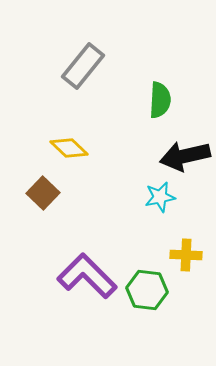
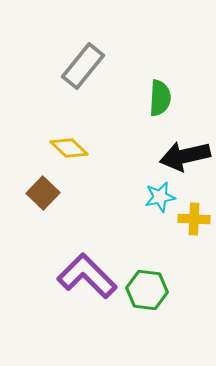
green semicircle: moved 2 px up
yellow cross: moved 8 px right, 36 px up
